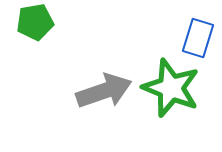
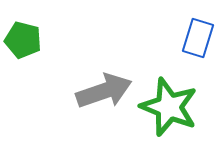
green pentagon: moved 12 px left, 18 px down; rotated 24 degrees clockwise
green star: moved 2 px left, 19 px down
